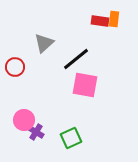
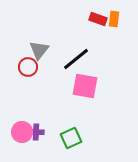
red rectangle: moved 2 px left, 2 px up; rotated 12 degrees clockwise
gray triangle: moved 5 px left, 7 px down; rotated 10 degrees counterclockwise
red circle: moved 13 px right
pink square: moved 1 px down
pink circle: moved 2 px left, 12 px down
purple cross: rotated 28 degrees counterclockwise
